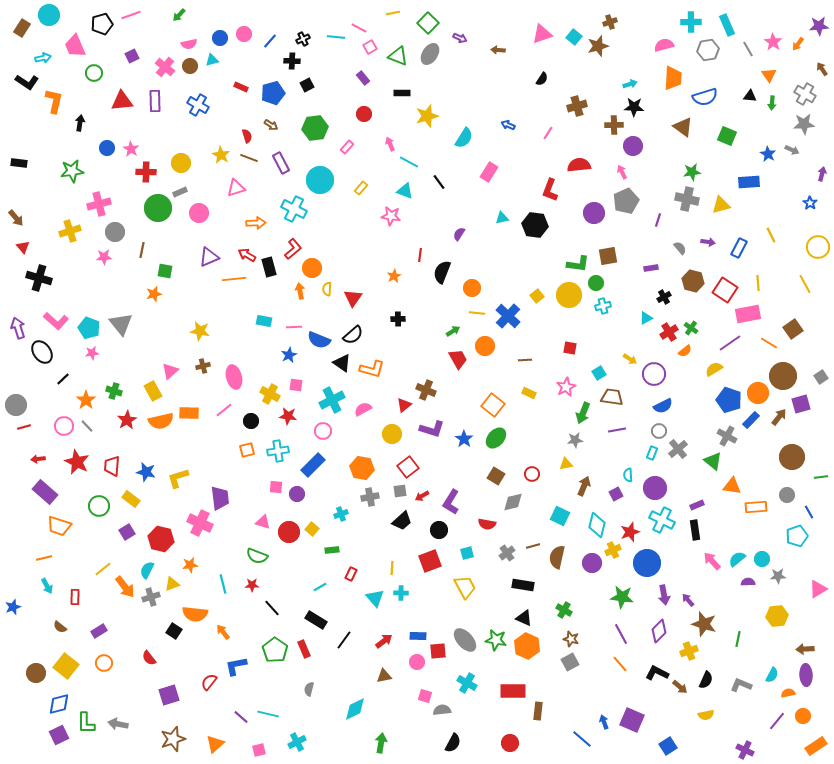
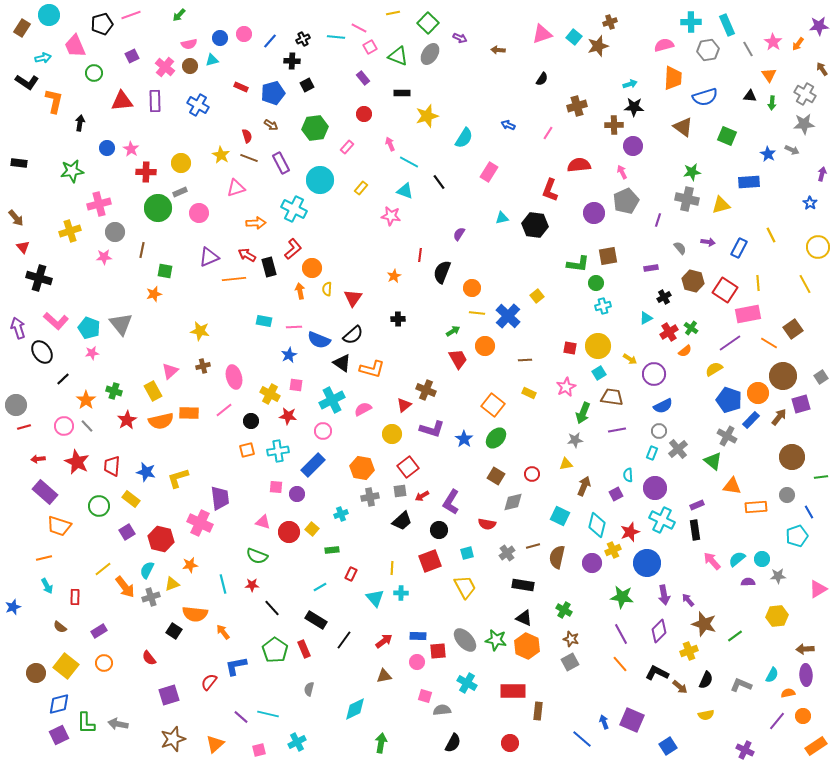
yellow circle at (569, 295): moved 29 px right, 51 px down
green line at (738, 639): moved 3 px left, 3 px up; rotated 42 degrees clockwise
